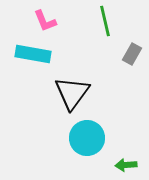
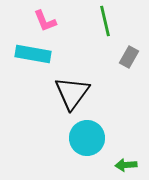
gray rectangle: moved 3 px left, 3 px down
